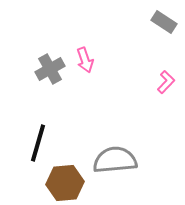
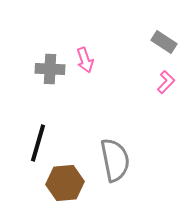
gray rectangle: moved 20 px down
gray cross: rotated 32 degrees clockwise
gray semicircle: rotated 84 degrees clockwise
